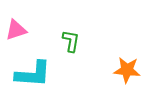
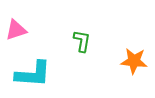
green L-shape: moved 11 px right
orange star: moved 7 px right, 9 px up
